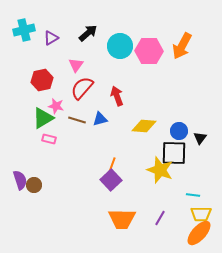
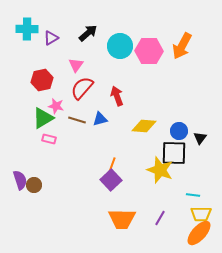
cyan cross: moved 3 px right, 1 px up; rotated 15 degrees clockwise
